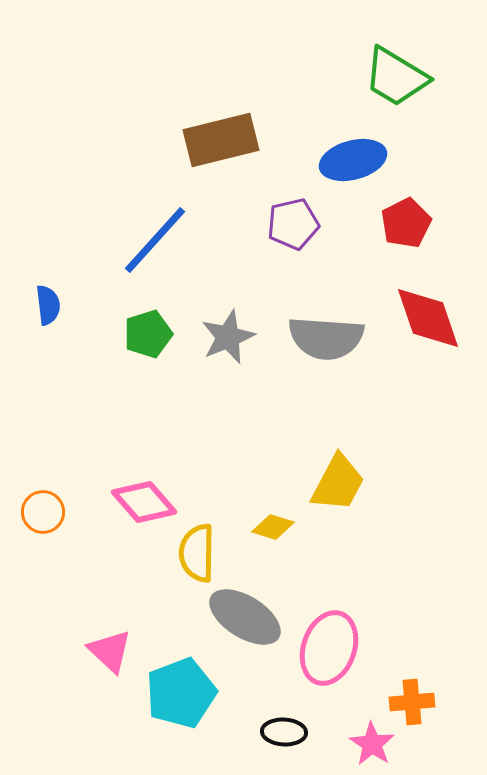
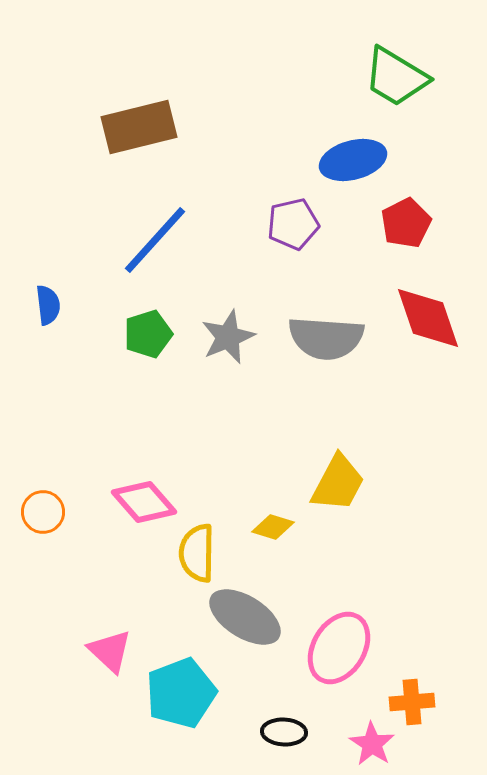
brown rectangle: moved 82 px left, 13 px up
pink ellipse: moved 10 px right; rotated 12 degrees clockwise
